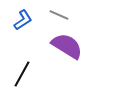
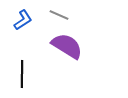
black line: rotated 28 degrees counterclockwise
